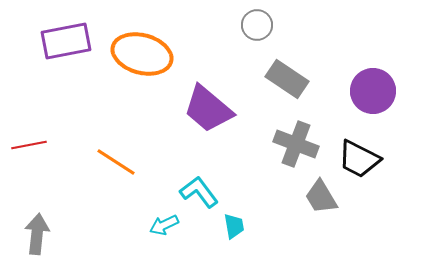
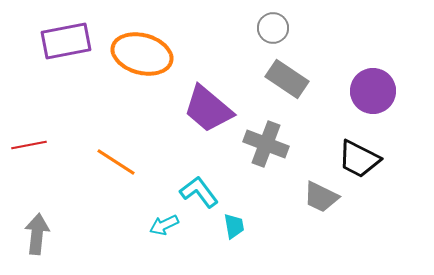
gray circle: moved 16 px right, 3 px down
gray cross: moved 30 px left
gray trapezoid: rotated 33 degrees counterclockwise
